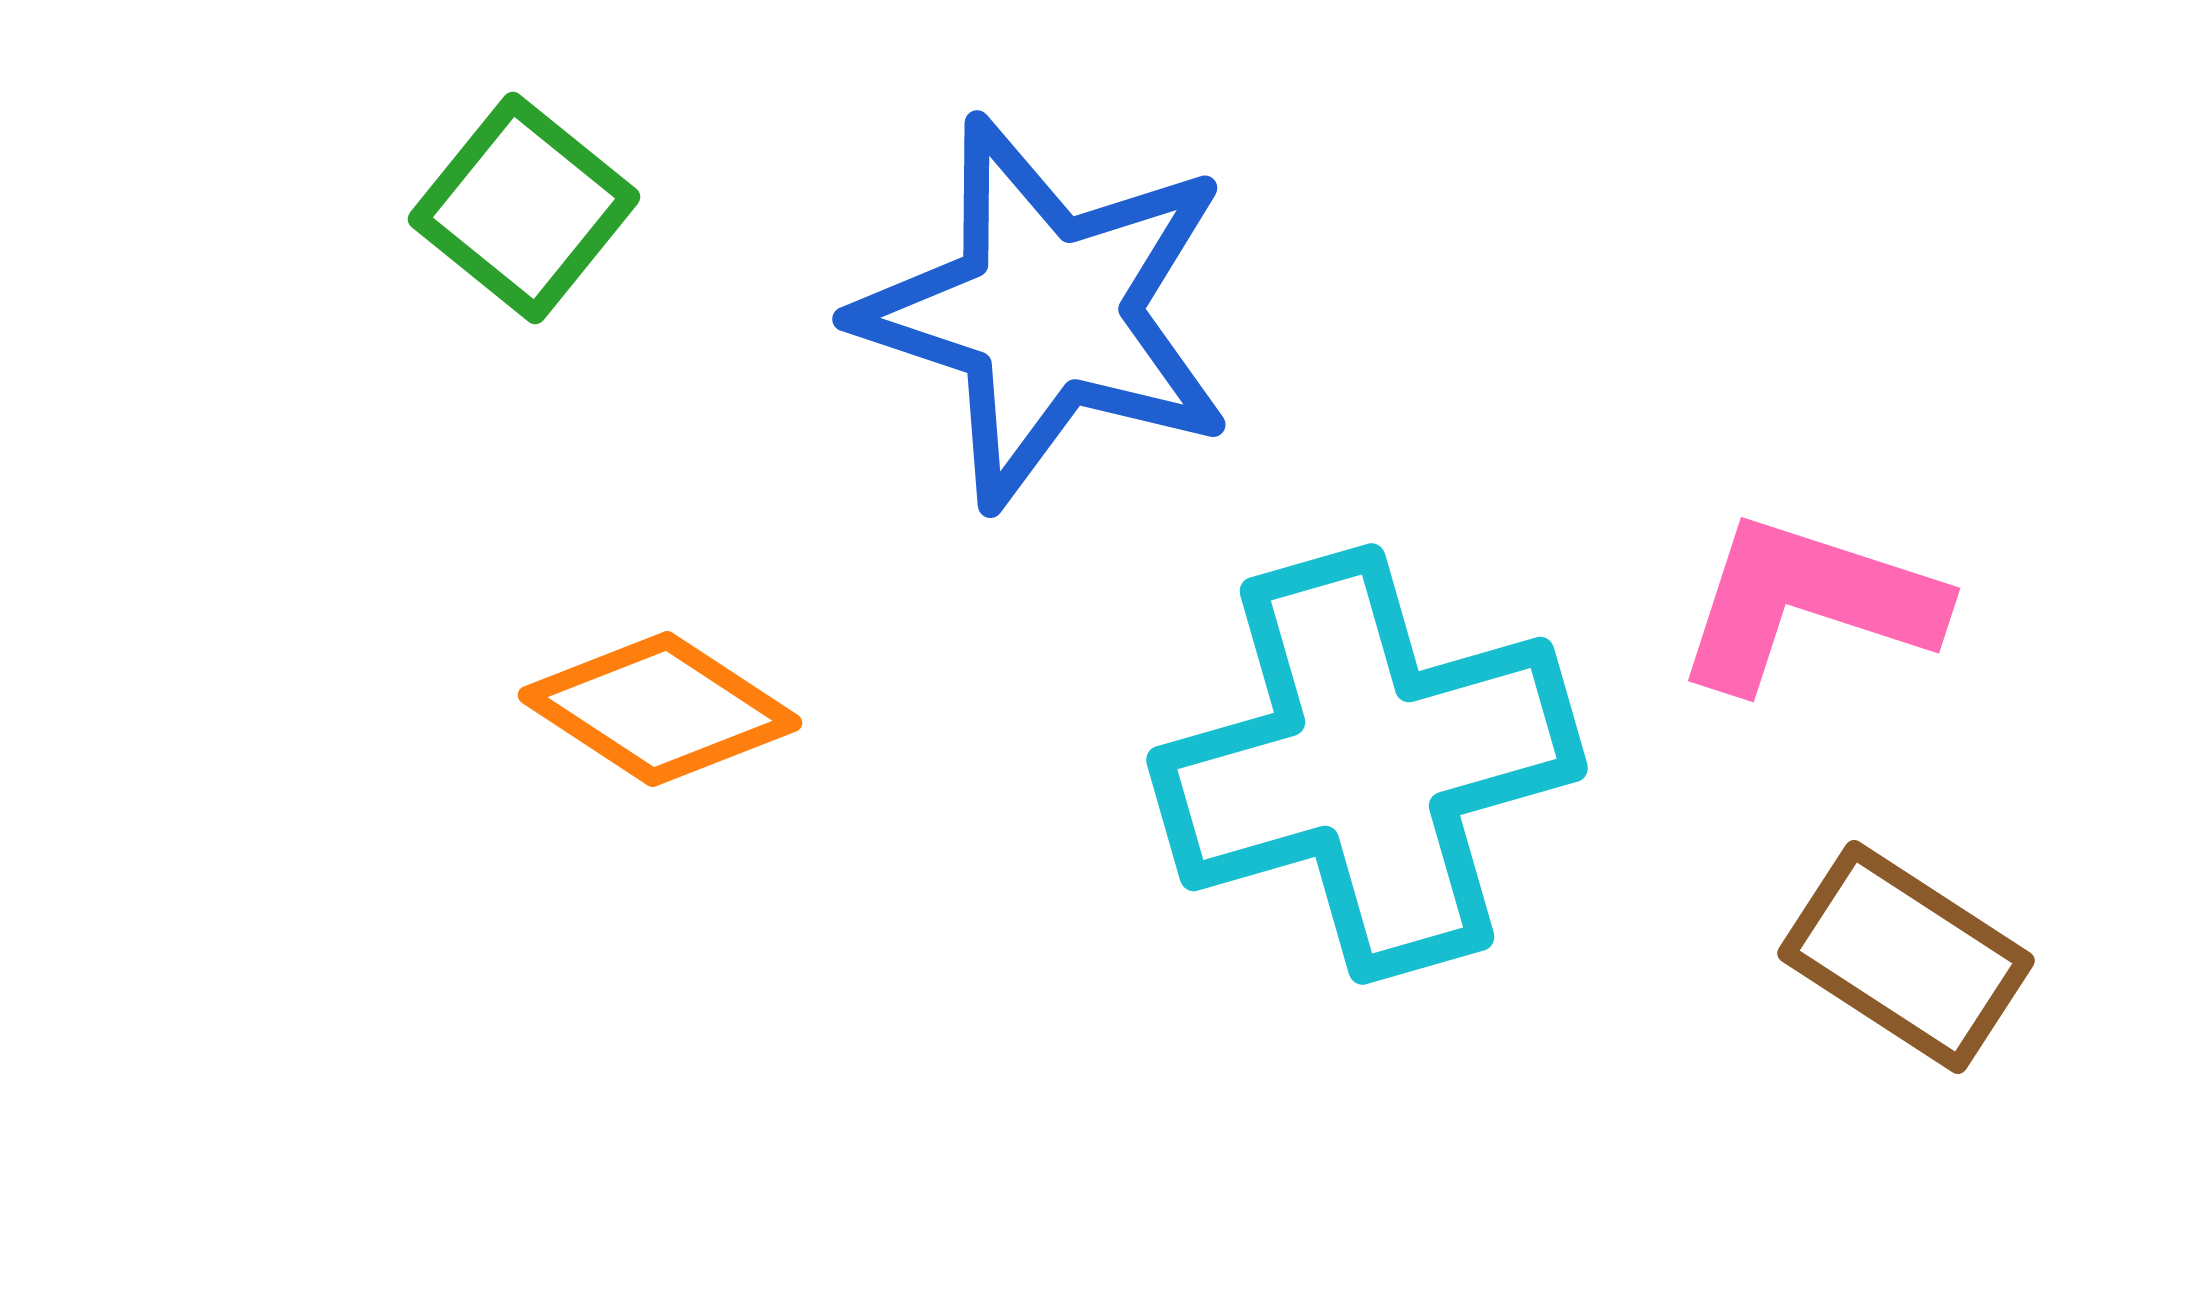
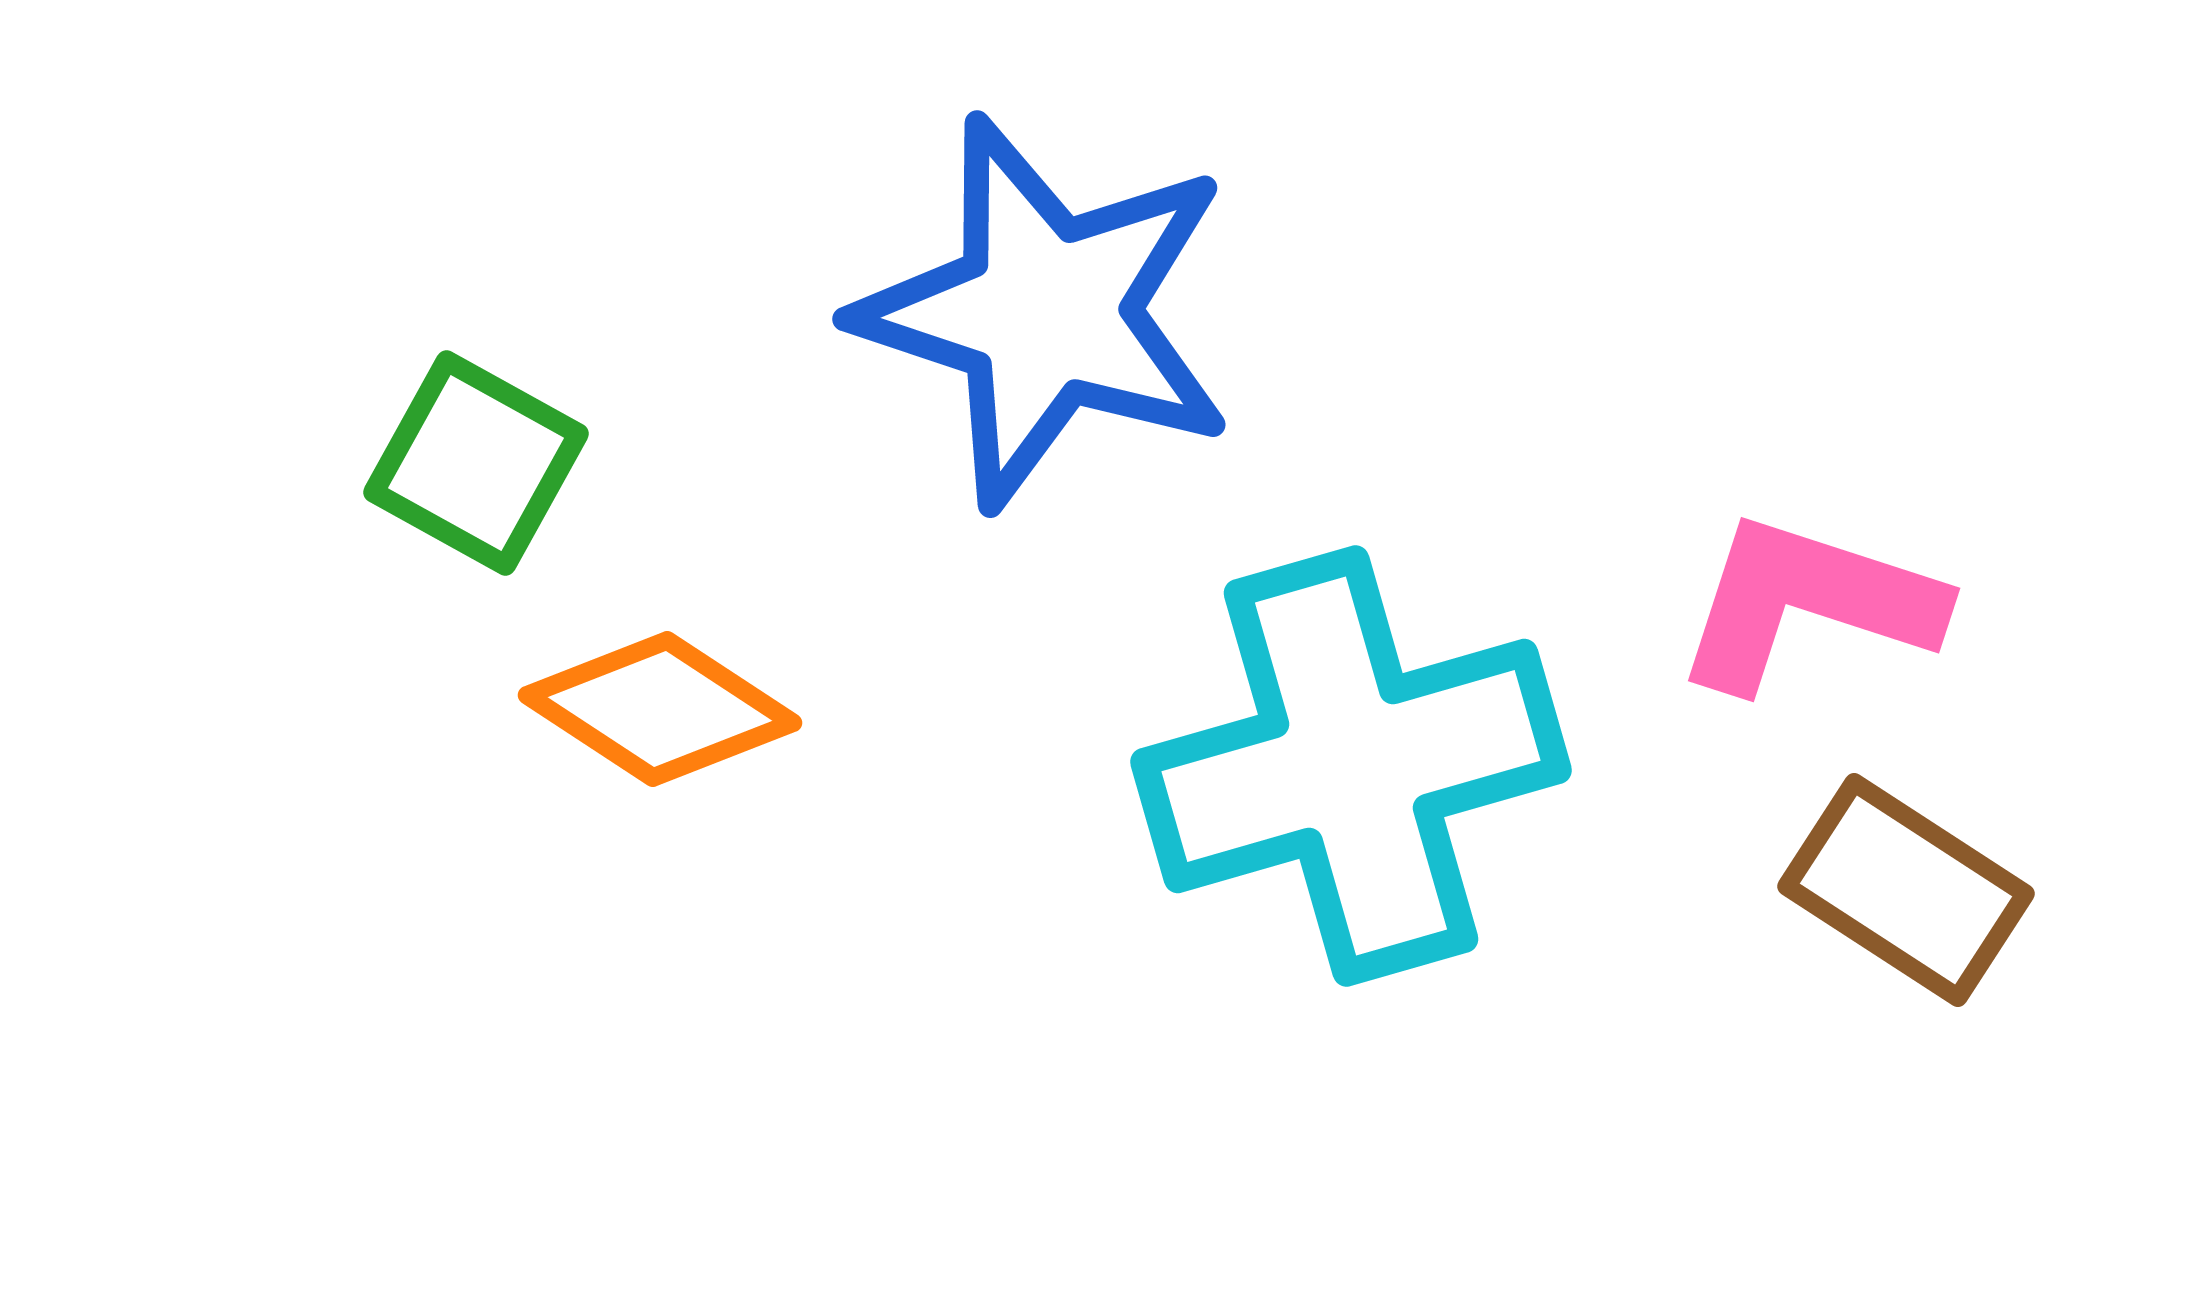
green square: moved 48 px left, 255 px down; rotated 10 degrees counterclockwise
cyan cross: moved 16 px left, 2 px down
brown rectangle: moved 67 px up
